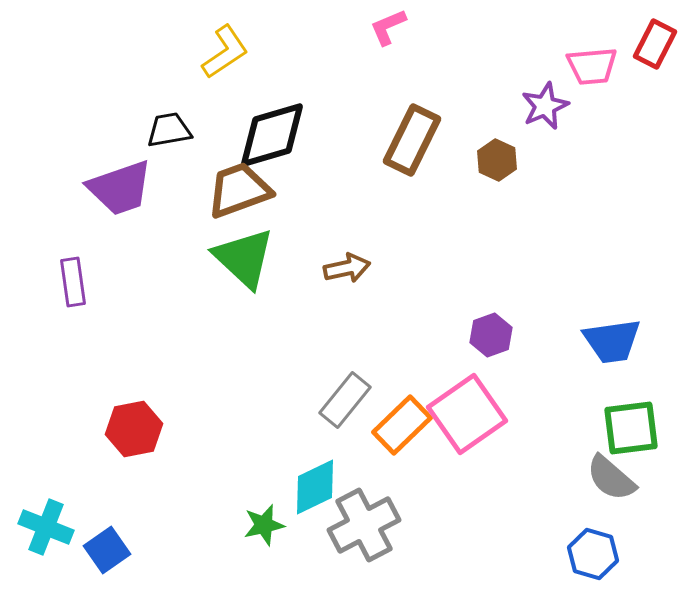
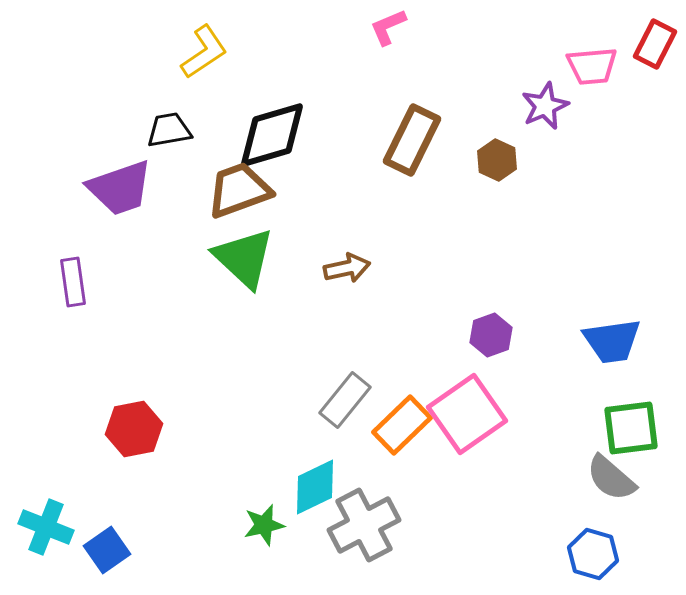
yellow L-shape: moved 21 px left
